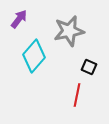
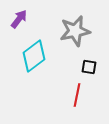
gray star: moved 6 px right
cyan diamond: rotated 12 degrees clockwise
black square: rotated 14 degrees counterclockwise
